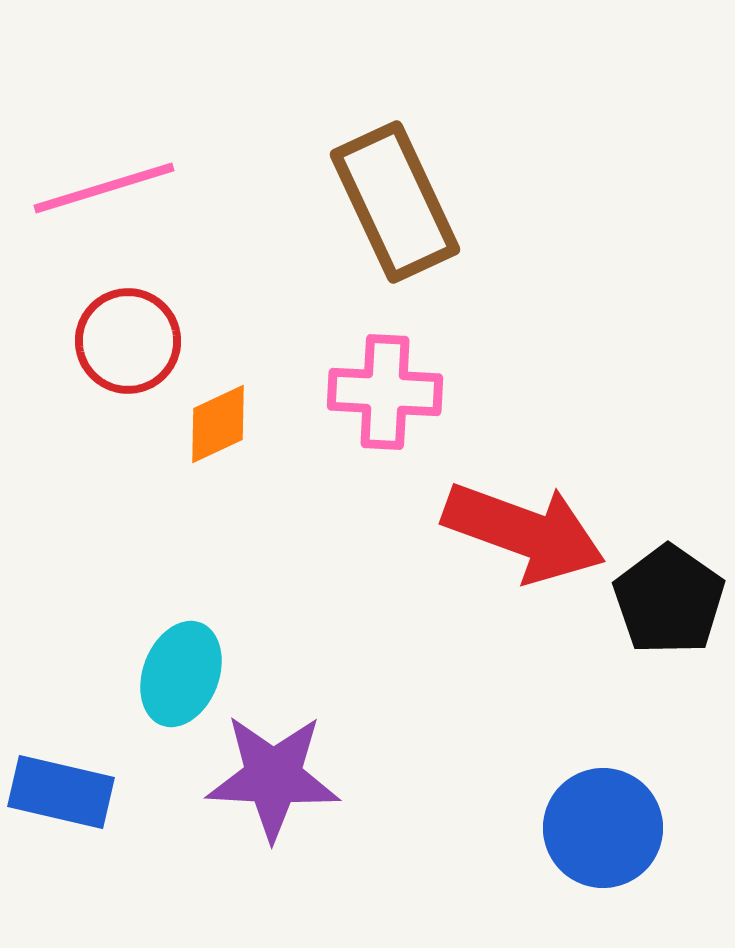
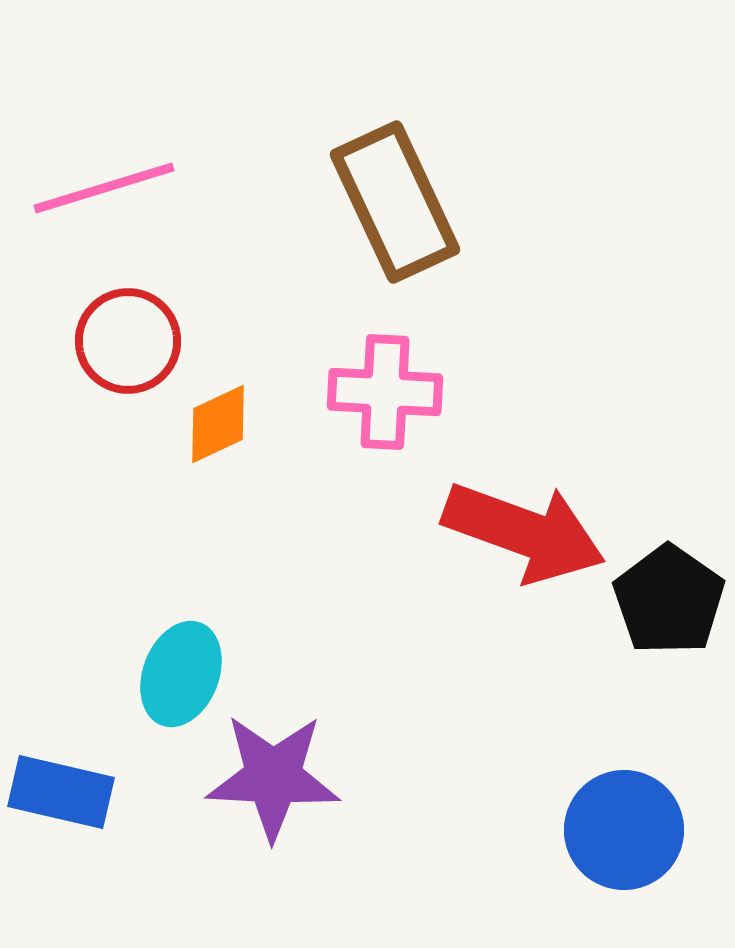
blue circle: moved 21 px right, 2 px down
